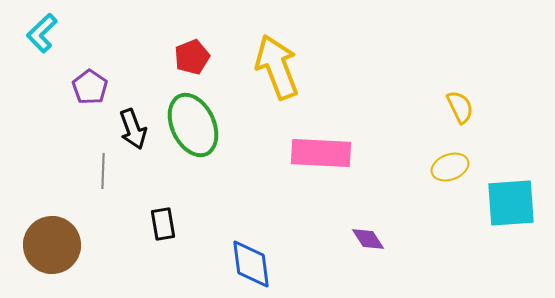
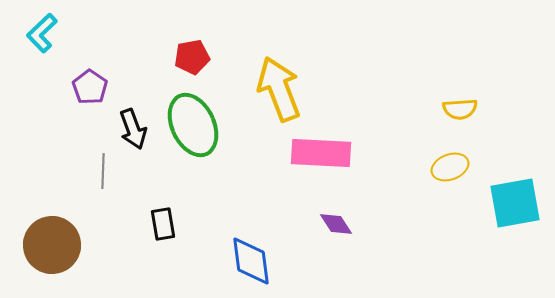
red pentagon: rotated 12 degrees clockwise
yellow arrow: moved 2 px right, 22 px down
yellow semicircle: moved 2 px down; rotated 112 degrees clockwise
cyan square: moved 4 px right; rotated 6 degrees counterclockwise
purple diamond: moved 32 px left, 15 px up
blue diamond: moved 3 px up
